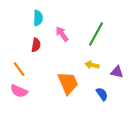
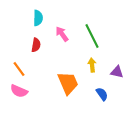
green line: moved 4 px left, 2 px down; rotated 55 degrees counterclockwise
yellow arrow: rotated 72 degrees clockwise
